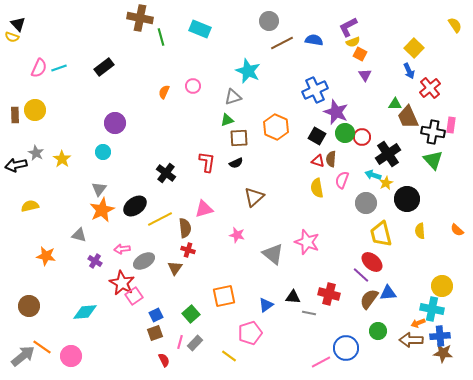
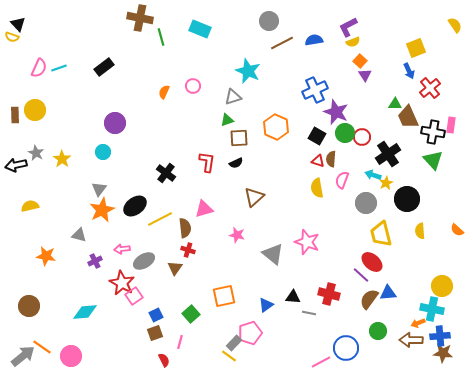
blue semicircle at (314, 40): rotated 18 degrees counterclockwise
yellow square at (414, 48): moved 2 px right; rotated 24 degrees clockwise
orange square at (360, 54): moved 7 px down; rotated 16 degrees clockwise
purple cross at (95, 261): rotated 32 degrees clockwise
gray rectangle at (195, 343): moved 39 px right
